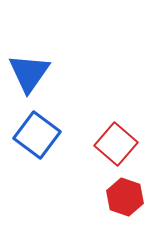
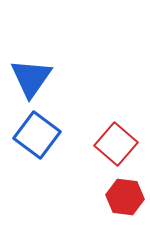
blue triangle: moved 2 px right, 5 px down
red hexagon: rotated 12 degrees counterclockwise
